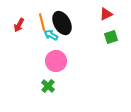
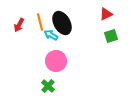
orange line: moved 2 px left
green square: moved 1 px up
